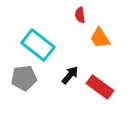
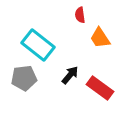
red rectangle: moved 1 px down
